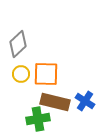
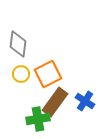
gray diamond: rotated 40 degrees counterclockwise
orange square: moved 2 px right; rotated 28 degrees counterclockwise
brown rectangle: rotated 68 degrees counterclockwise
